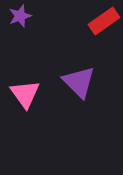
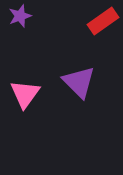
red rectangle: moved 1 px left
pink triangle: rotated 12 degrees clockwise
